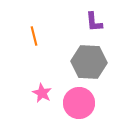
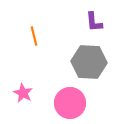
pink star: moved 19 px left
pink circle: moved 9 px left
